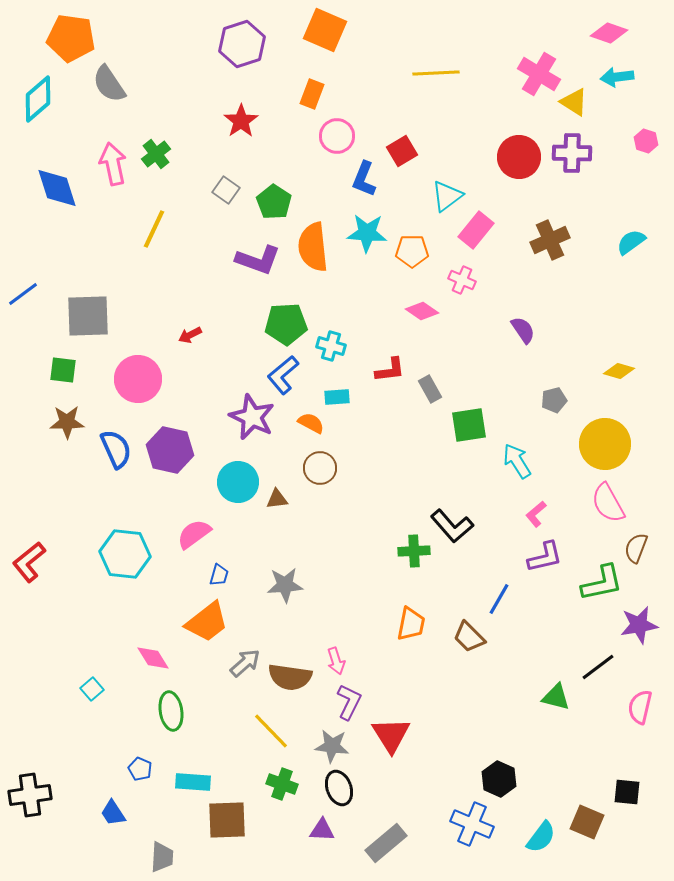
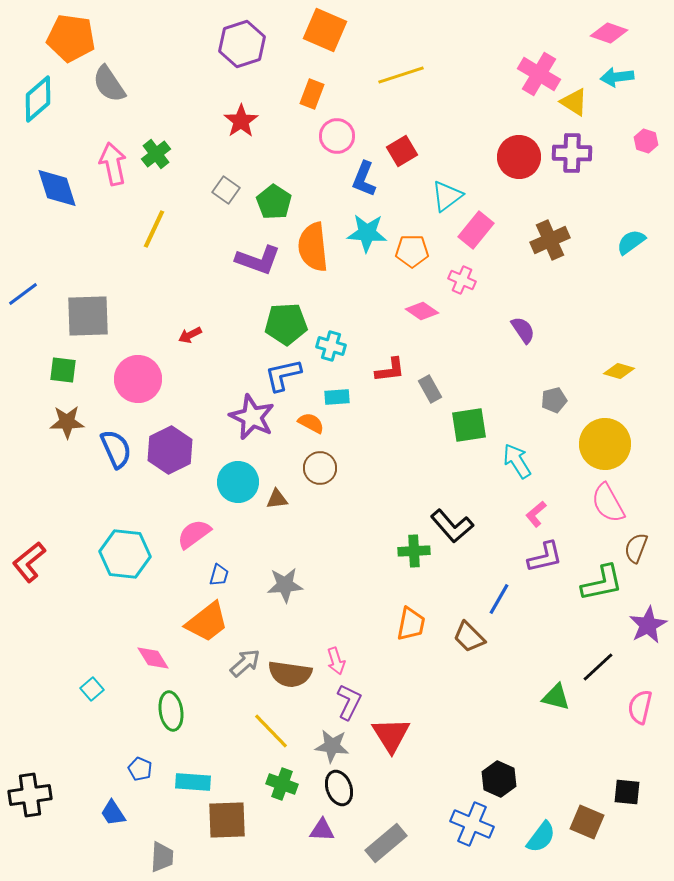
yellow line at (436, 73): moved 35 px left, 2 px down; rotated 15 degrees counterclockwise
blue L-shape at (283, 375): rotated 27 degrees clockwise
purple hexagon at (170, 450): rotated 21 degrees clockwise
purple star at (639, 625): moved 9 px right; rotated 18 degrees counterclockwise
black line at (598, 667): rotated 6 degrees counterclockwise
brown semicircle at (290, 677): moved 3 px up
